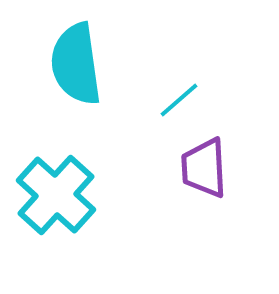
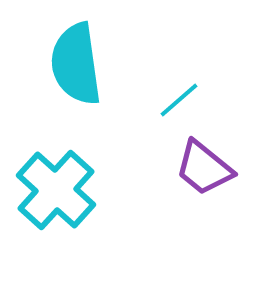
purple trapezoid: rotated 48 degrees counterclockwise
cyan cross: moved 5 px up
